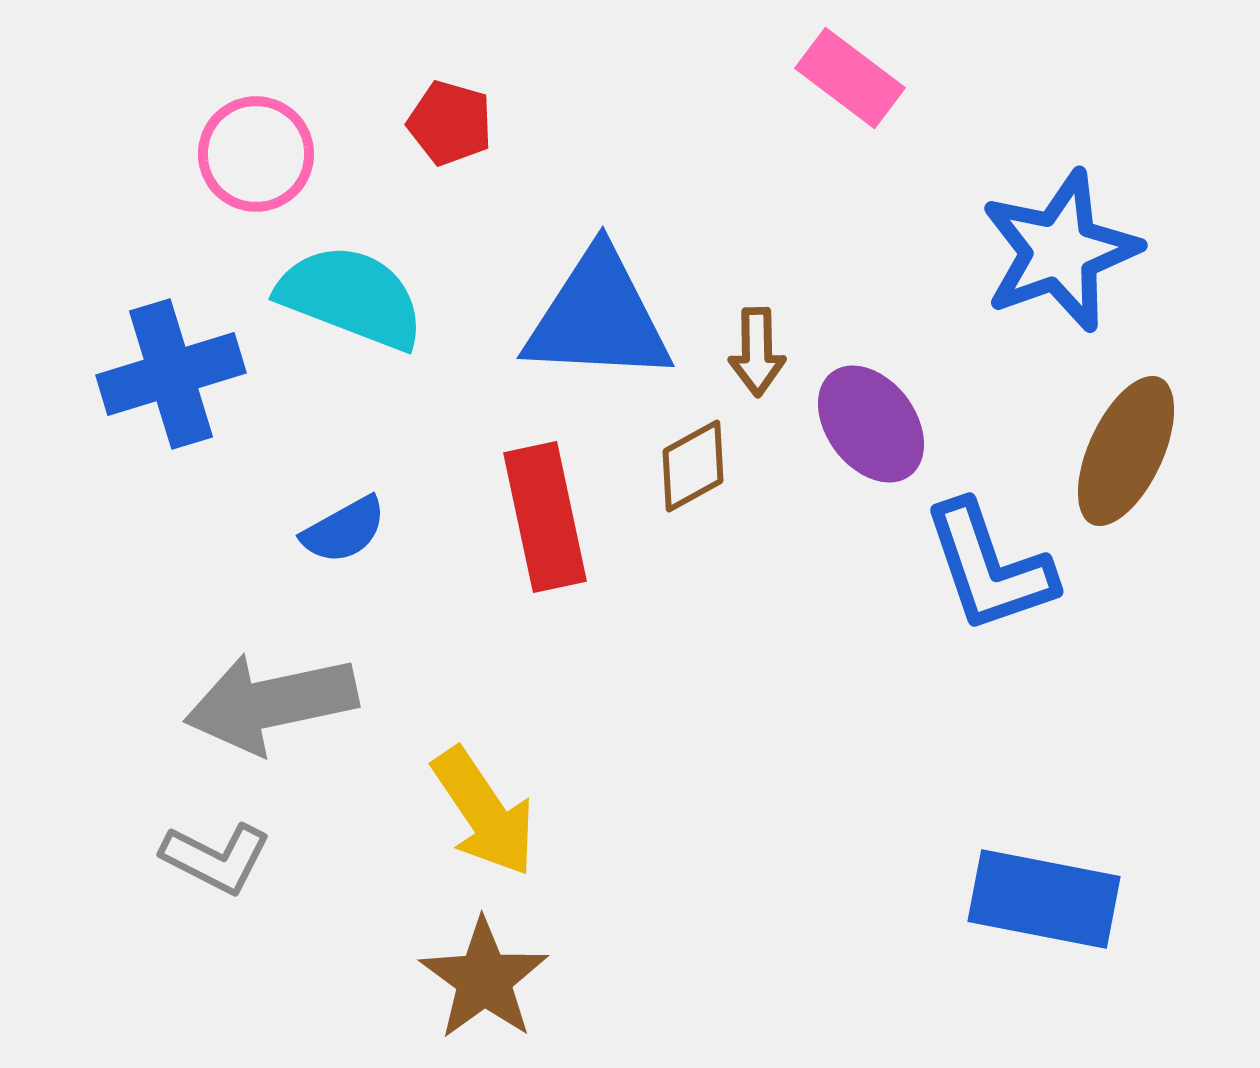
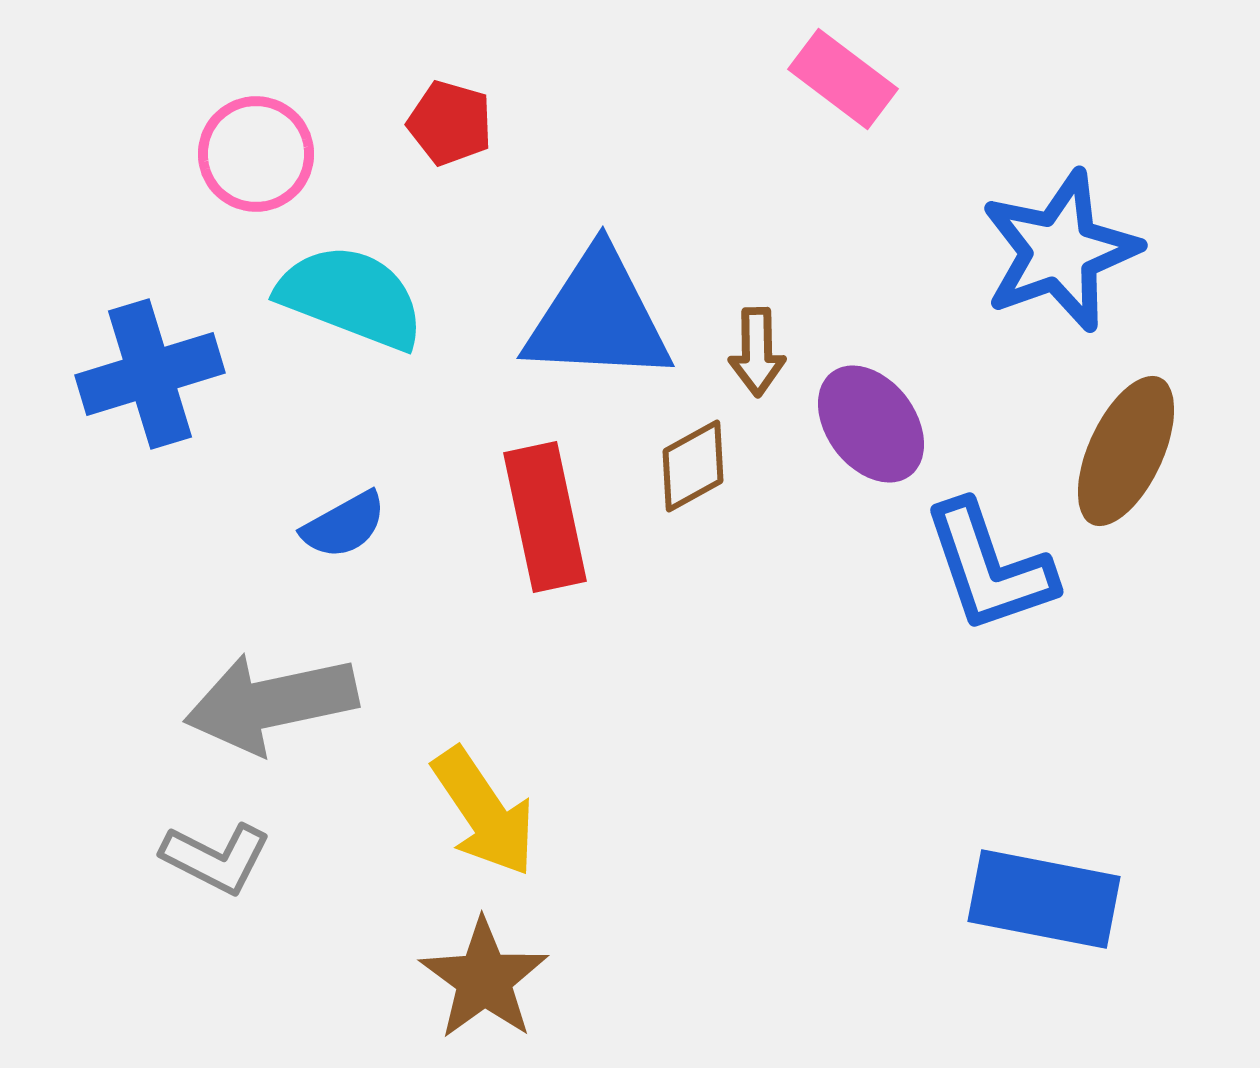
pink rectangle: moved 7 px left, 1 px down
blue cross: moved 21 px left
blue semicircle: moved 5 px up
